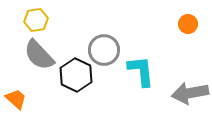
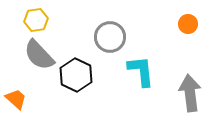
gray circle: moved 6 px right, 13 px up
gray arrow: rotated 93 degrees clockwise
